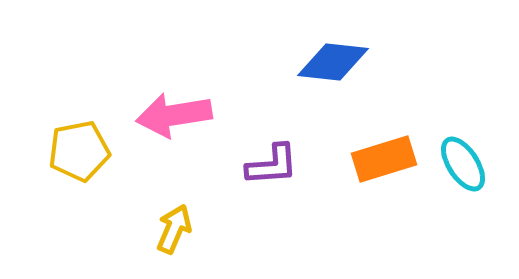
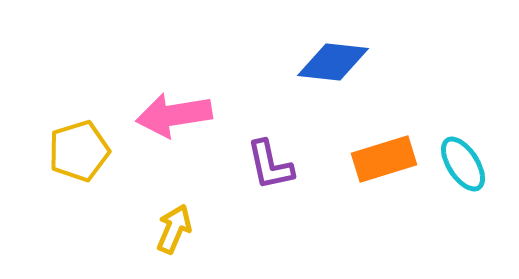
yellow pentagon: rotated 6 degrees counterclockwise
purple L-shape: moved 2 px left; rotated 82 degrees clockwise
